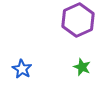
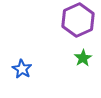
green star: moved 1 px right, 9 px up; rotated 18 degrees clockwise
